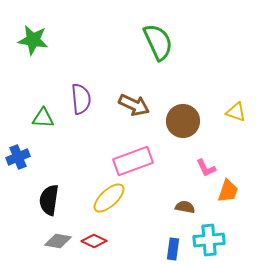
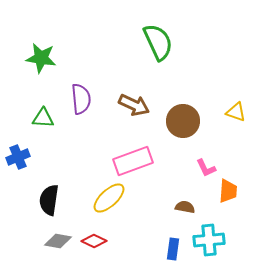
green star: moved 8 px right, 18 px down
orange trapezoid: rotated 15 degrees counterclockwise
